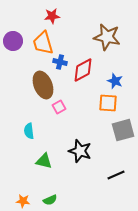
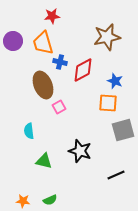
brown star: rotated 24 degrees counterclockwise
